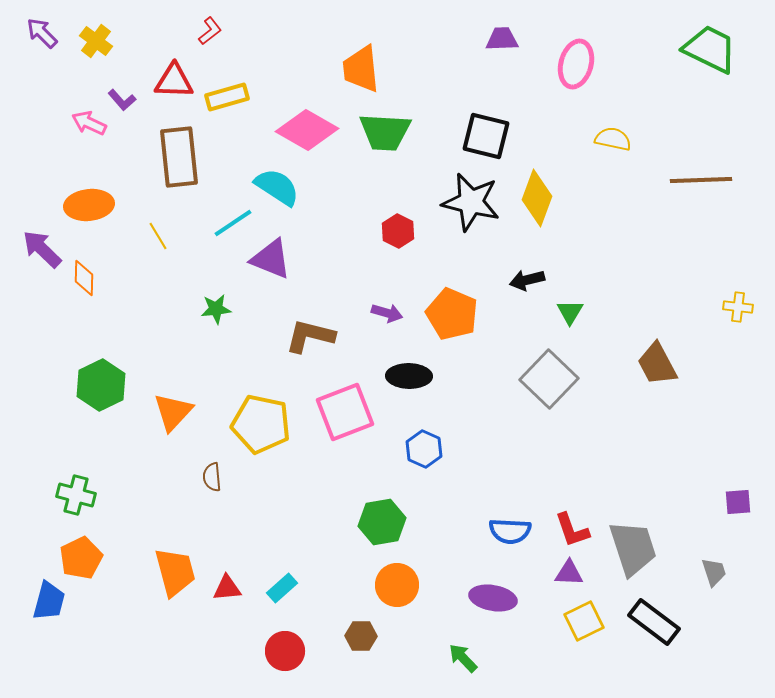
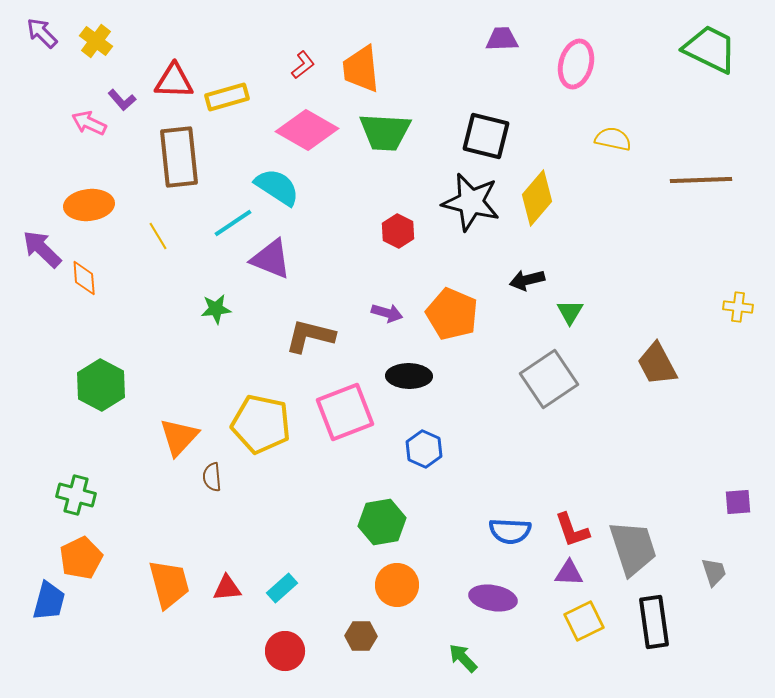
red L-shape at (210, 31): moved 93 px right, 34 px down
yellow diamond at (537, 198): rotated 20 degrees clockwise
orange diamond at (84, 278): rotated 6 degrees counterclockwise
gray square at (549, 379): rotated 12 degrees clockwise
green hexagon at (101, 385): rotated 6 degrees counterclockwise
orange triangle at (173, 412): moved 6 px right, 25 px down
orange trapezoid at (175, 572): moved 6 px left, 12 px down
black rectangle at (654, 622): rotated 45 degrees clockwise
